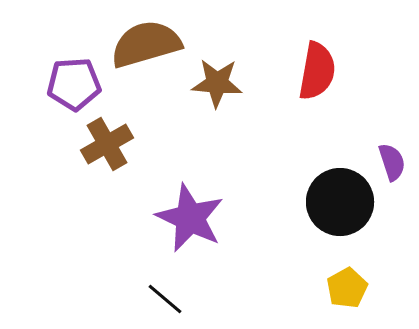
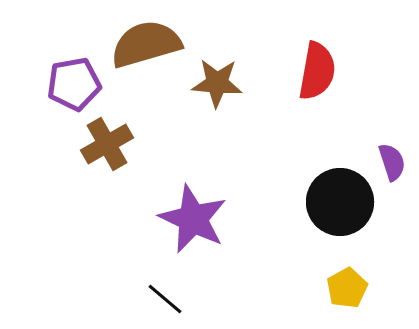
purple pentagon: rotated 6 degrees counterclockwise
purple star: moved 3 px right, 1 px down
